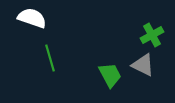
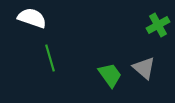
green cross: moved 6 px right, 10 px up
gray triangle: moved 1 px right, 3 px down; rotated 15 degrees clockwise
green trapezoid: rotated 8 degrees counterclockwise
